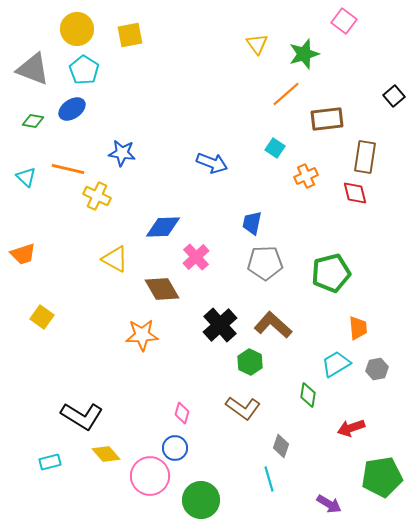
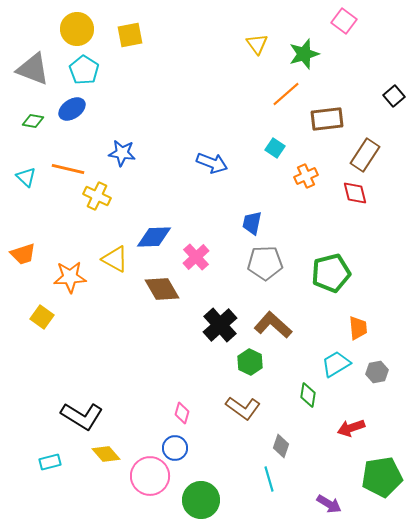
brown rectangle at (365, 157): moved 2 px up; rotated 24 degrees clockwise
blue diamond at (163, 227): moved 9 px left, 10 px down
orange star at (142, 335): moved 72 px left, 58 px up
gray hexagon at (377, 369): moved 3 px down
